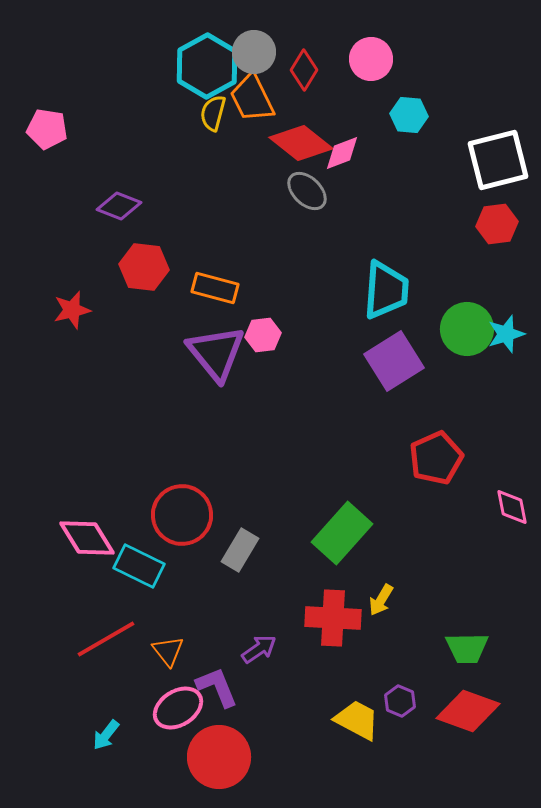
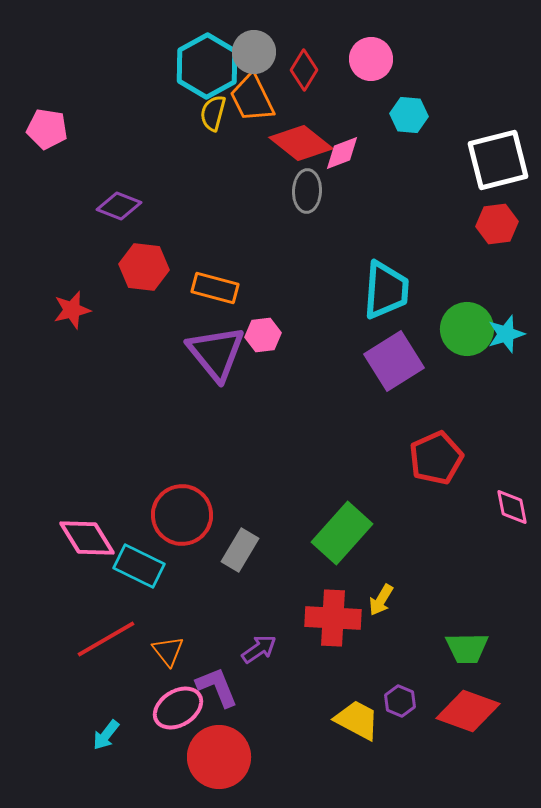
gray ellipse at (307, 191): rotated 48 degrees clockwise
